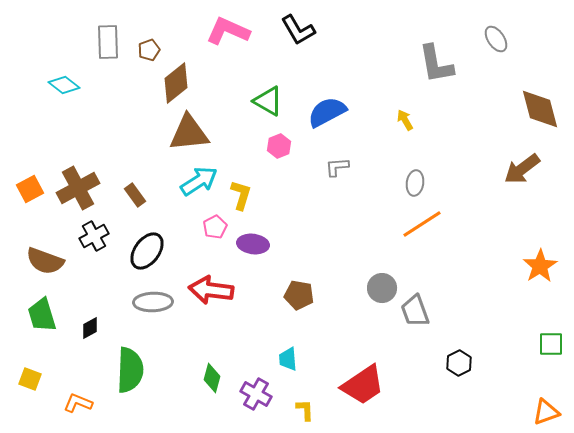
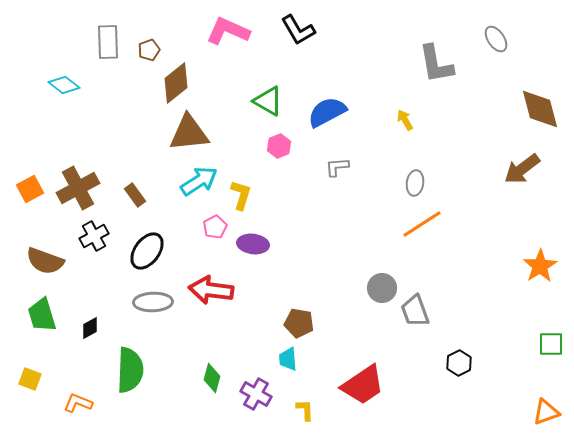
brown pentagon at (299, 295): moved 28 px down
